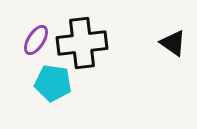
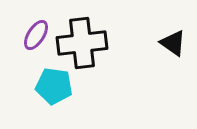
purple ellipse: moved 5 px up
cyan pentagon: moved 1 px right, 3 px down
